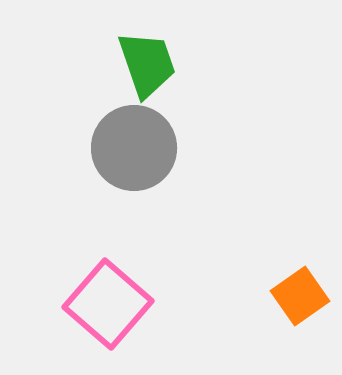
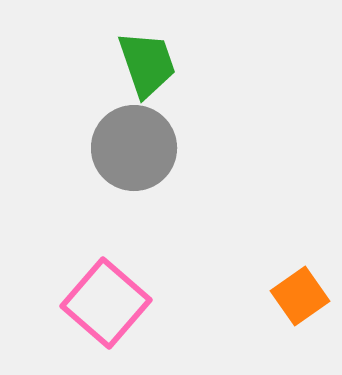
pink square: moved 2 px left, 1 px up
